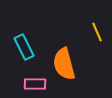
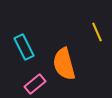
pink rectangle: rotated 40 degrees counterclockwise
